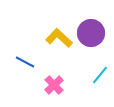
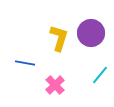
yellow L-shape: rotated 64 degrees clockwise
blue line: moved 1 px down; rotated 18 degrees counterclockwise
pink cross: moved 1 px right
